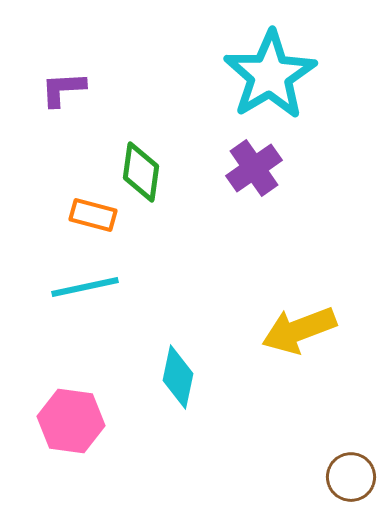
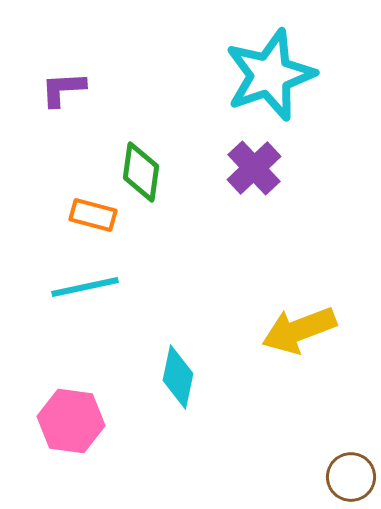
cyan star: rotated 12 degrees clockwise
purple cross: rotated 8 degrees counterclockwise
